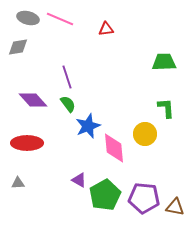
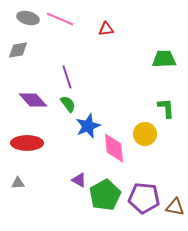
gray diamond: moved 3 px down
green trapezoid: moved 3 px up
